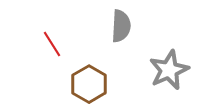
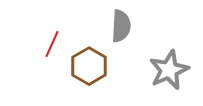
red line: rotated 56 degrees clockwise
brown hexagon: moved 18 px up
